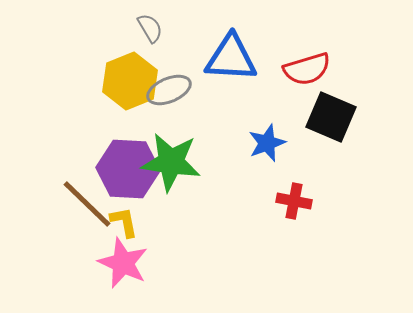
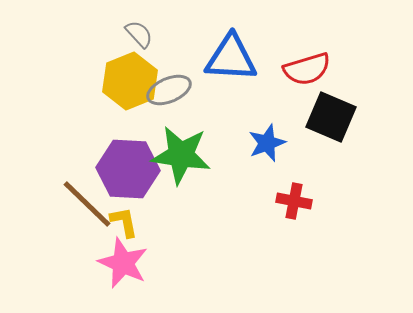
gray semicircle: moved 11 px left, 6 px down; rotated 12 degrees counterclockwise
green star: moved 10 px right, 7 px up
